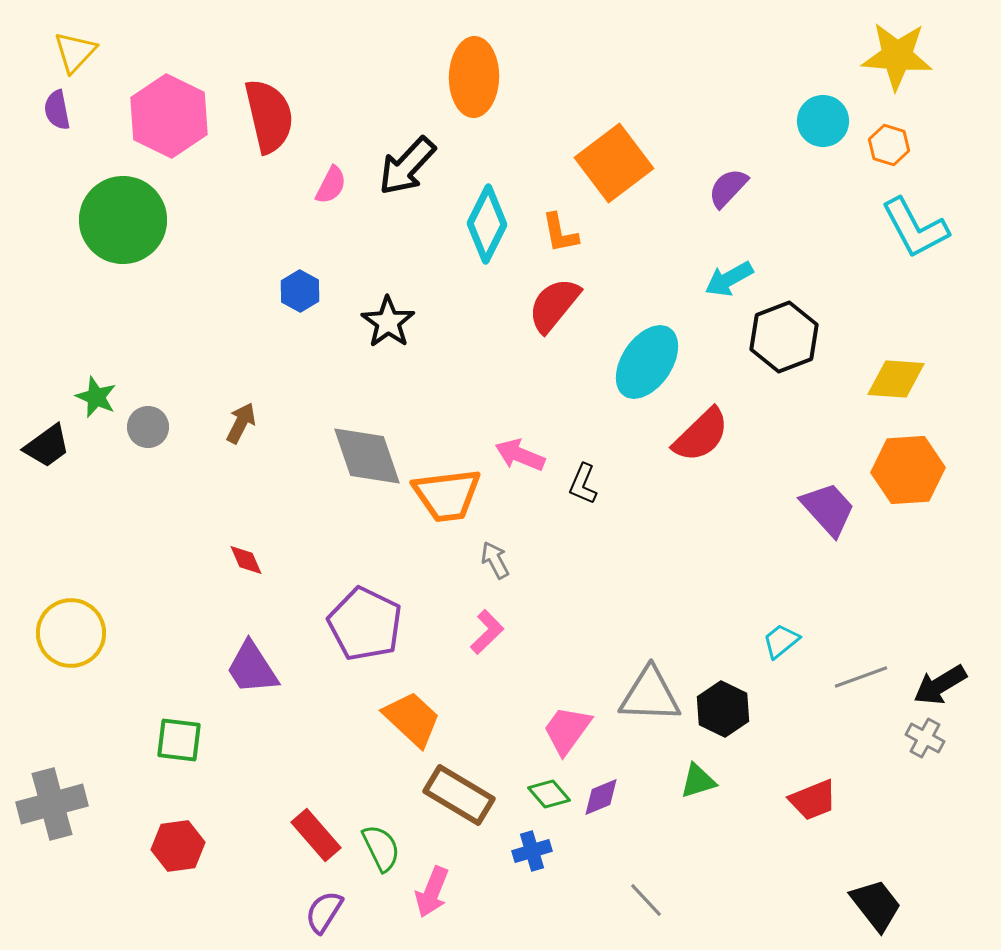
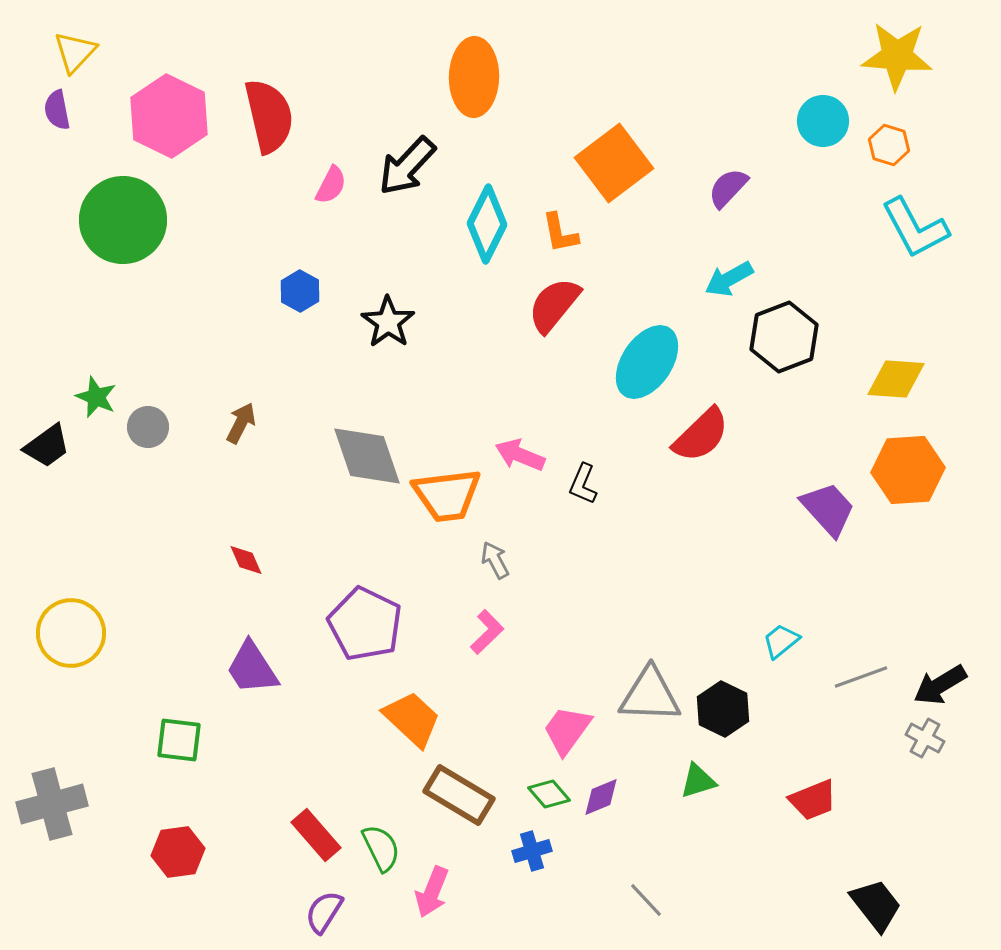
red hexagon at (178, 846): moved 6 px down
